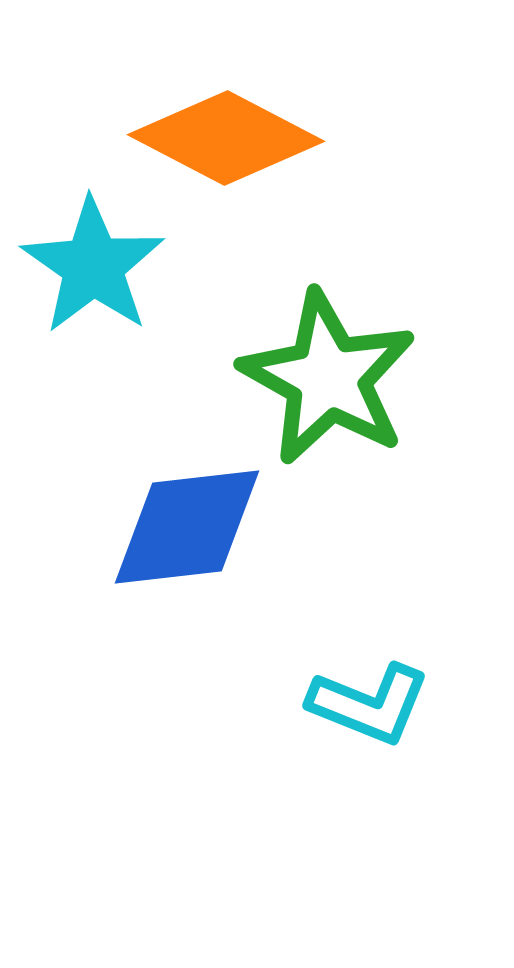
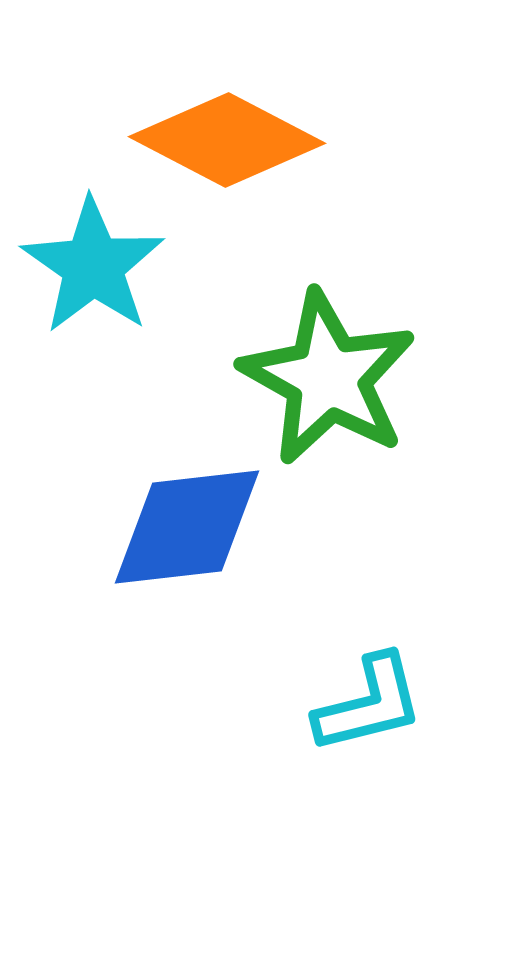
orange diamond: moved 1 px right, 2 px down
cyan L-shape: rotated 36 degrees counterclockwise
